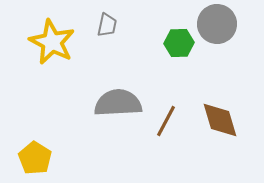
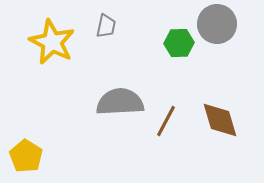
gray trapezoid: moved 1 px left, 1 px down
gray semicircle: moved 2 px right, 1 px up
yellow pentagon: moved 9 px left, 2 px up
